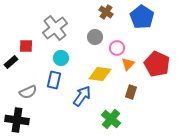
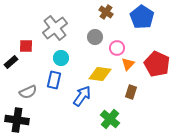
green cross: moved 1 px left
